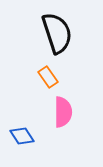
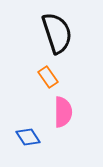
blue diamond: moved 6 px right, 1 px down
